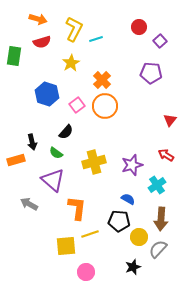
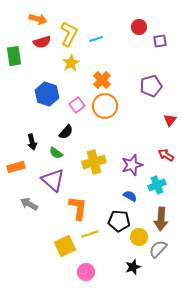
yellow L-shape: moved 5 px left, 5 px down
purple square: rotated 32 degrees clockwise
green rectangle: rotated 18 degrees counterclockwise
purple pentagon: moved 13 px down; rotated 20 degrees counterclockwise
orange rectangle: moved 7 px down
cyan cross: rotated 12 degrees clockwise
blue semicircle: moved 2 px right, 3 px up
orange L-shape: moved 1 px right
yellow square: moved 1 px left; rotated 20 degrees counterclockwise
